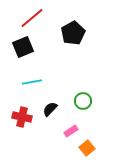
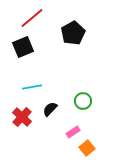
cyan line: moved 5 px down
red cross: rotated 30 degrees clockwise
pink rectangle: moved 2 px right, 1 px down
